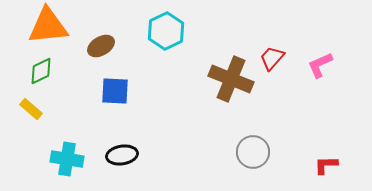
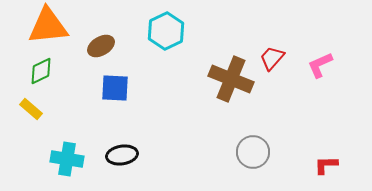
blue square: moved 3 px up
